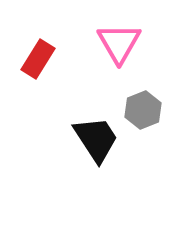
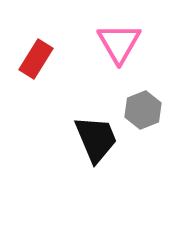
red rectangle: moved 2 px left
black trapezoid: rotated 10 degrees clockwise
